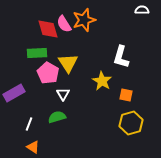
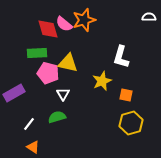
white semicircle: moved 7 px right, 7 px down
pink semicircle: rotated 18 degrees counterclockwise
yellow triangle: rotated 45 degrees counterclockwise
pink pentagon: rotated 15 degrees counterclockwise
yellow star: rotated 18 degrees clockwise
white line: rotated 16 degrees clockwise
